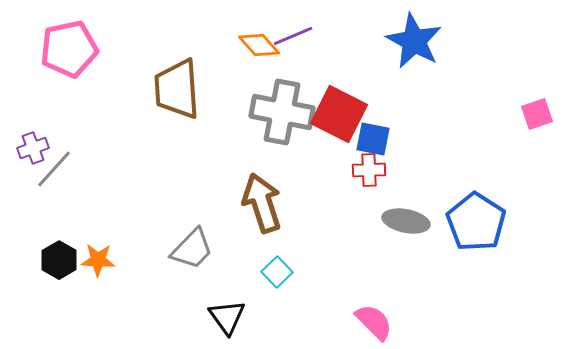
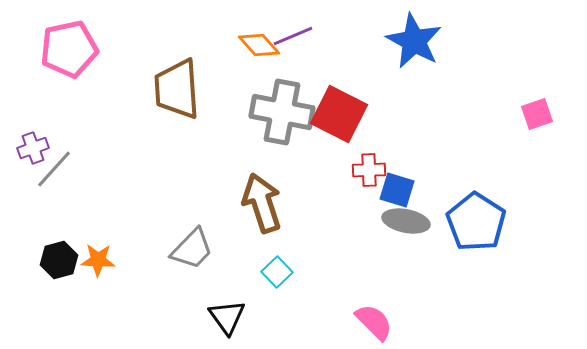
blue square: moved 24 px right, 51 px down; rotated 6 degrees clockwise
black hexagon: rotated 15 degrees clockwise
